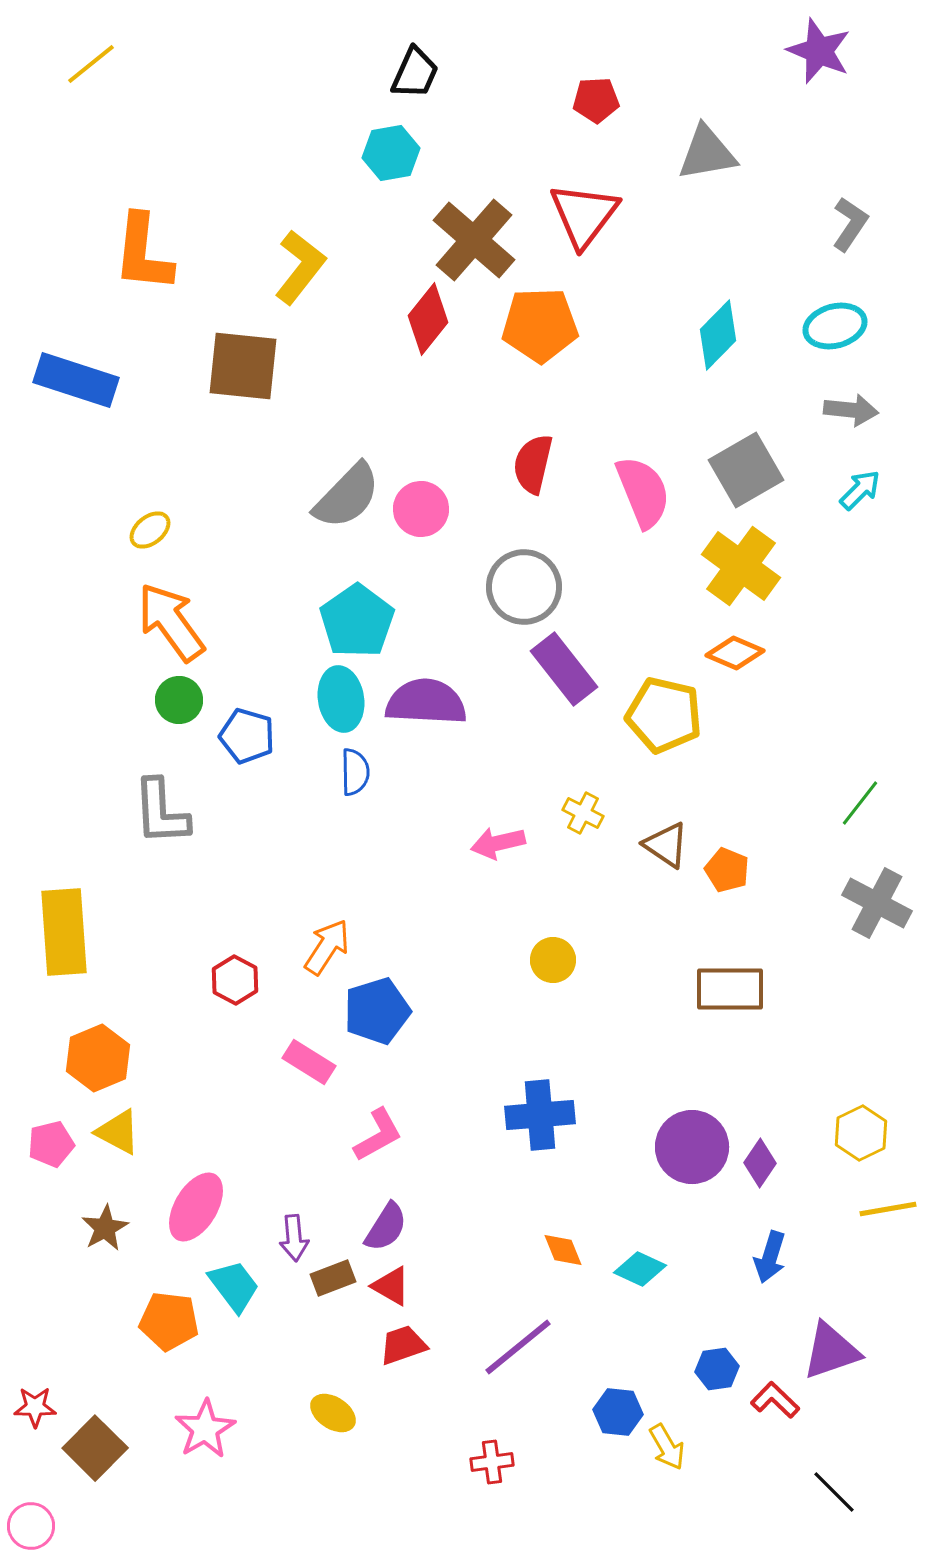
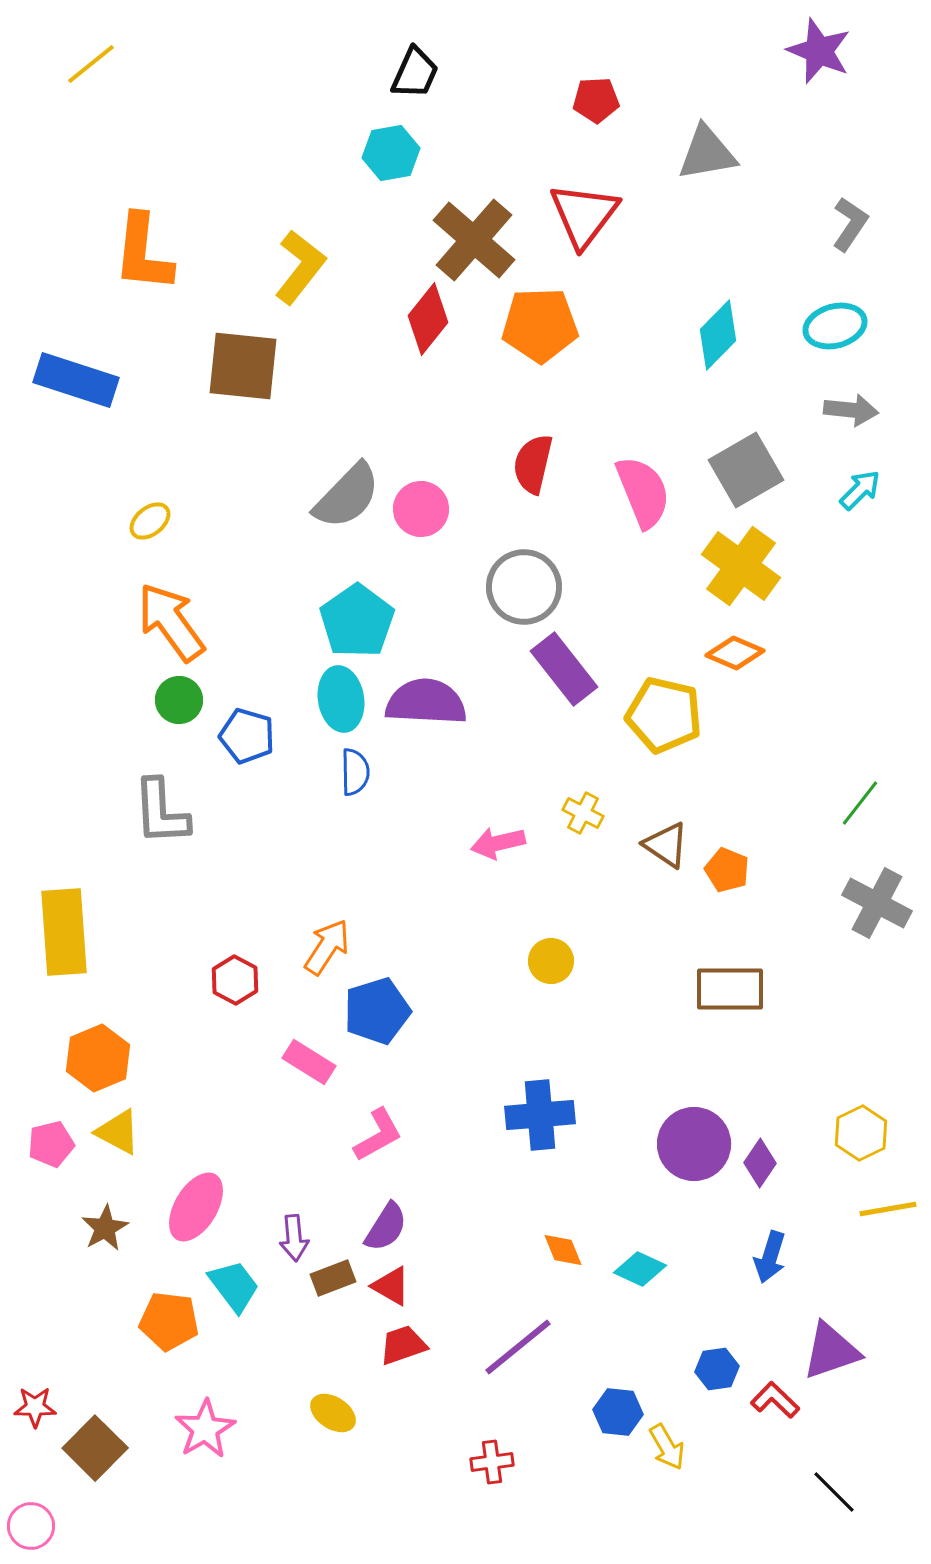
yellow ellipse at (150, 530): moved 9 px up
yellow circle at (553, 960): moved 2 px left, 1 px down
purple circle at (692, 1147): moved 2 px right, 3 px up
